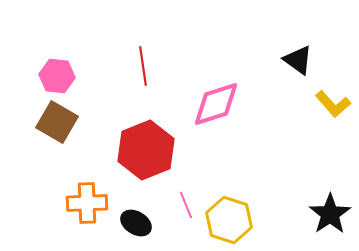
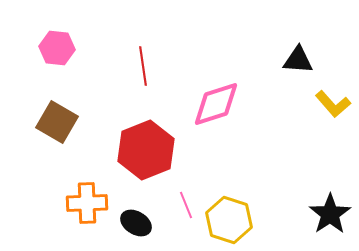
black triangle: rotated 32 degrees counterclockwise
pink hexagon: moved 28 px up
